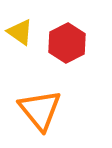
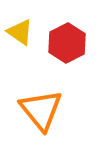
orange triangle: moved 1 px right
